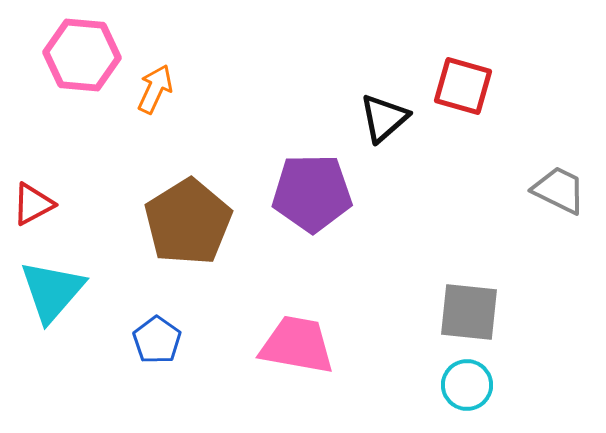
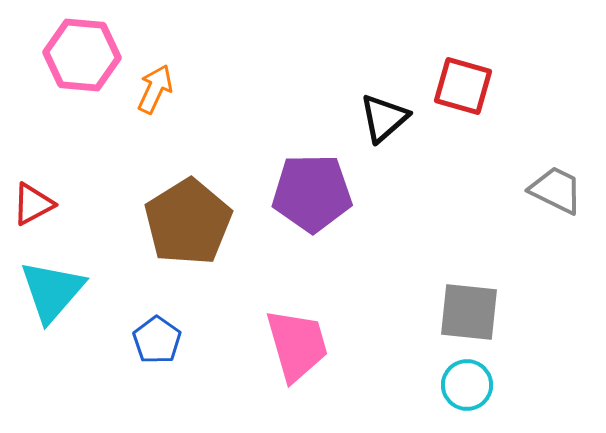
gray trapezoid: moved 3 px left
pink trapezoid: rotated 64 degrees clockwise
